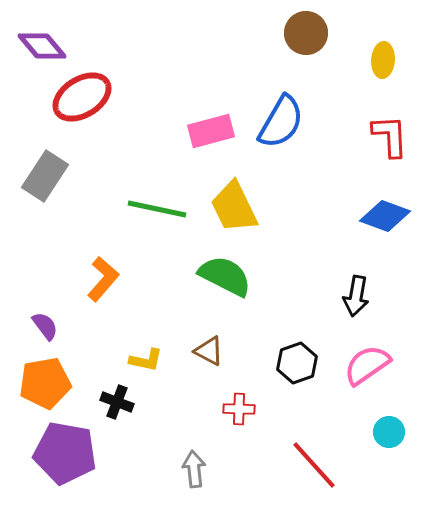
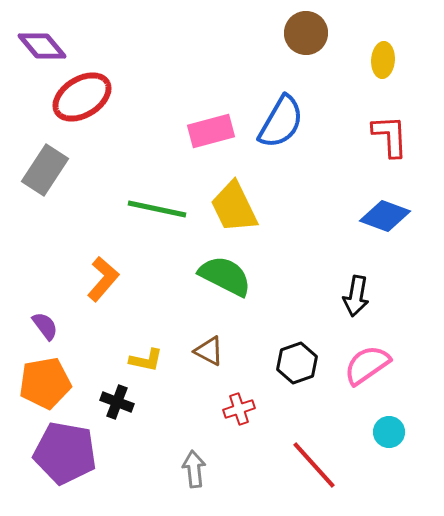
gray rectangle: moved 6 px up
red cross: rotated 20 degrees counterclockwise
